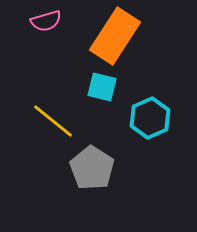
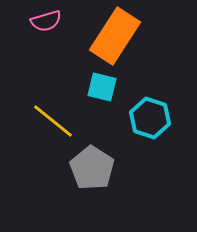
cyan hexagon: rotated 18 degrees counterclockwise
